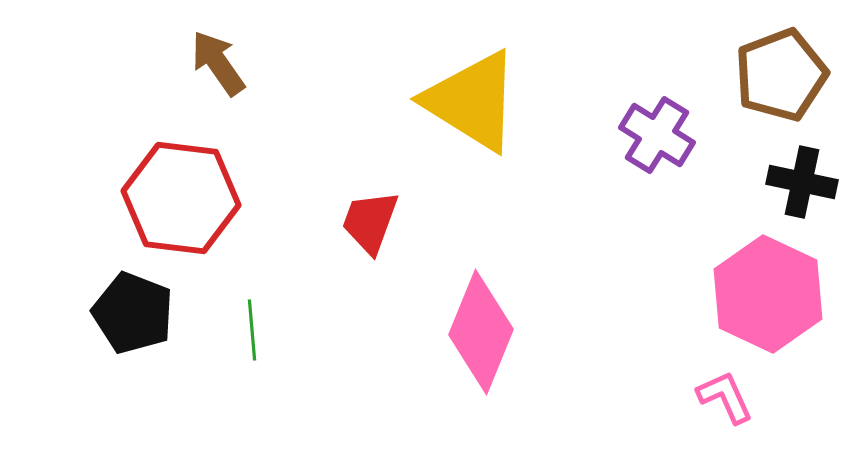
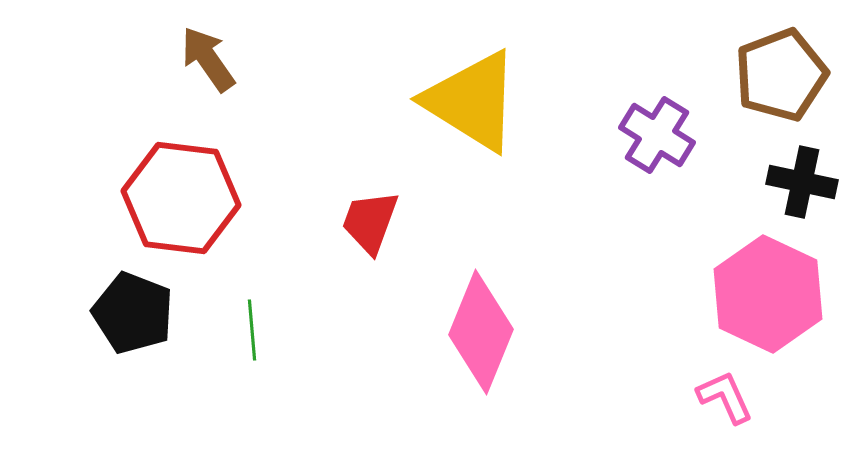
brown arrow: moved 10 px left, 4 px up
